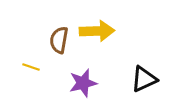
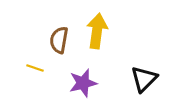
yellow arrow: rotated 80 degrees counterclockwise
yellow line: moved 4 px right, 1 px down
black triangle: rotated 20 degrees counterclockwise
